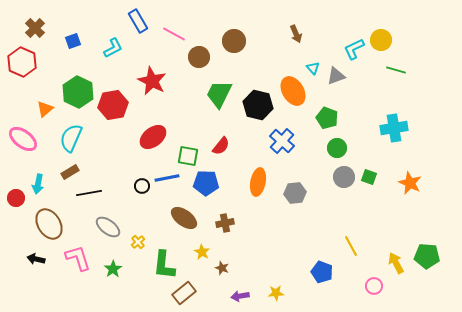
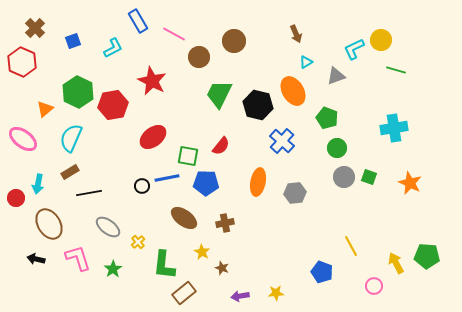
cyan triangle at (313, 68): moved 7 px left, 6 px up; rotated 40 degrees clockwise
